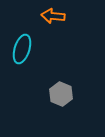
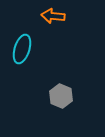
gray hexagon: moved 2 px down
